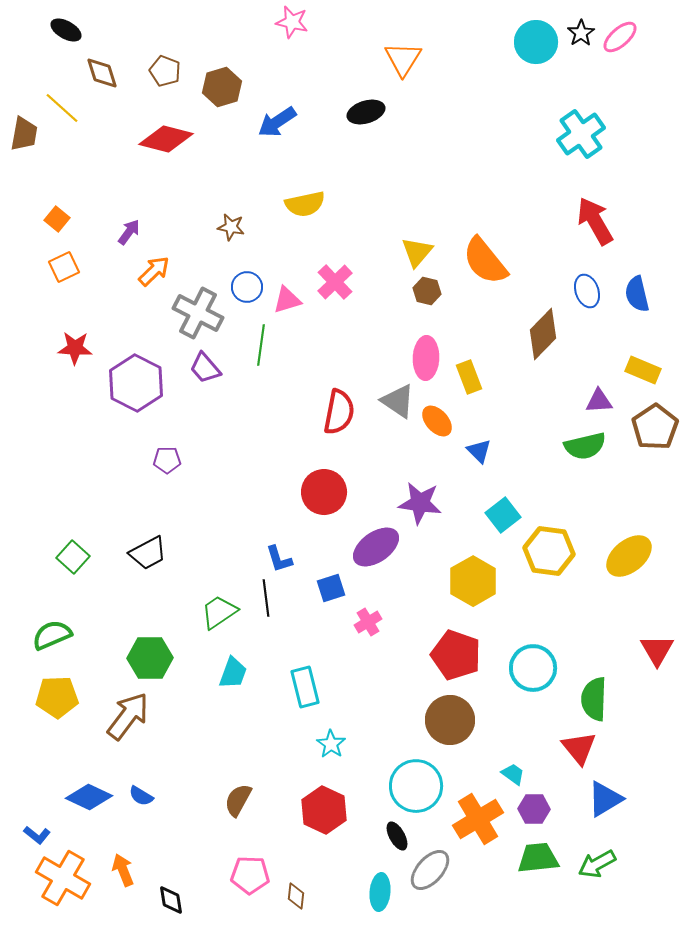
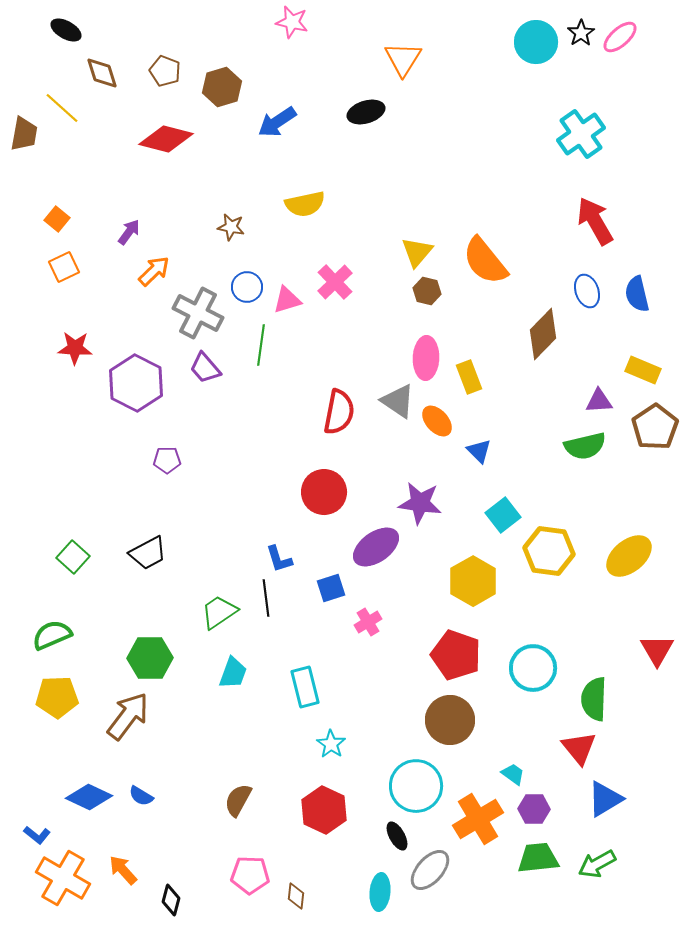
orange arrow at (123, 870): rotated 20 degrees counterclockwise
black diamond at (171, 900): rotated 24 degrees clockwise
